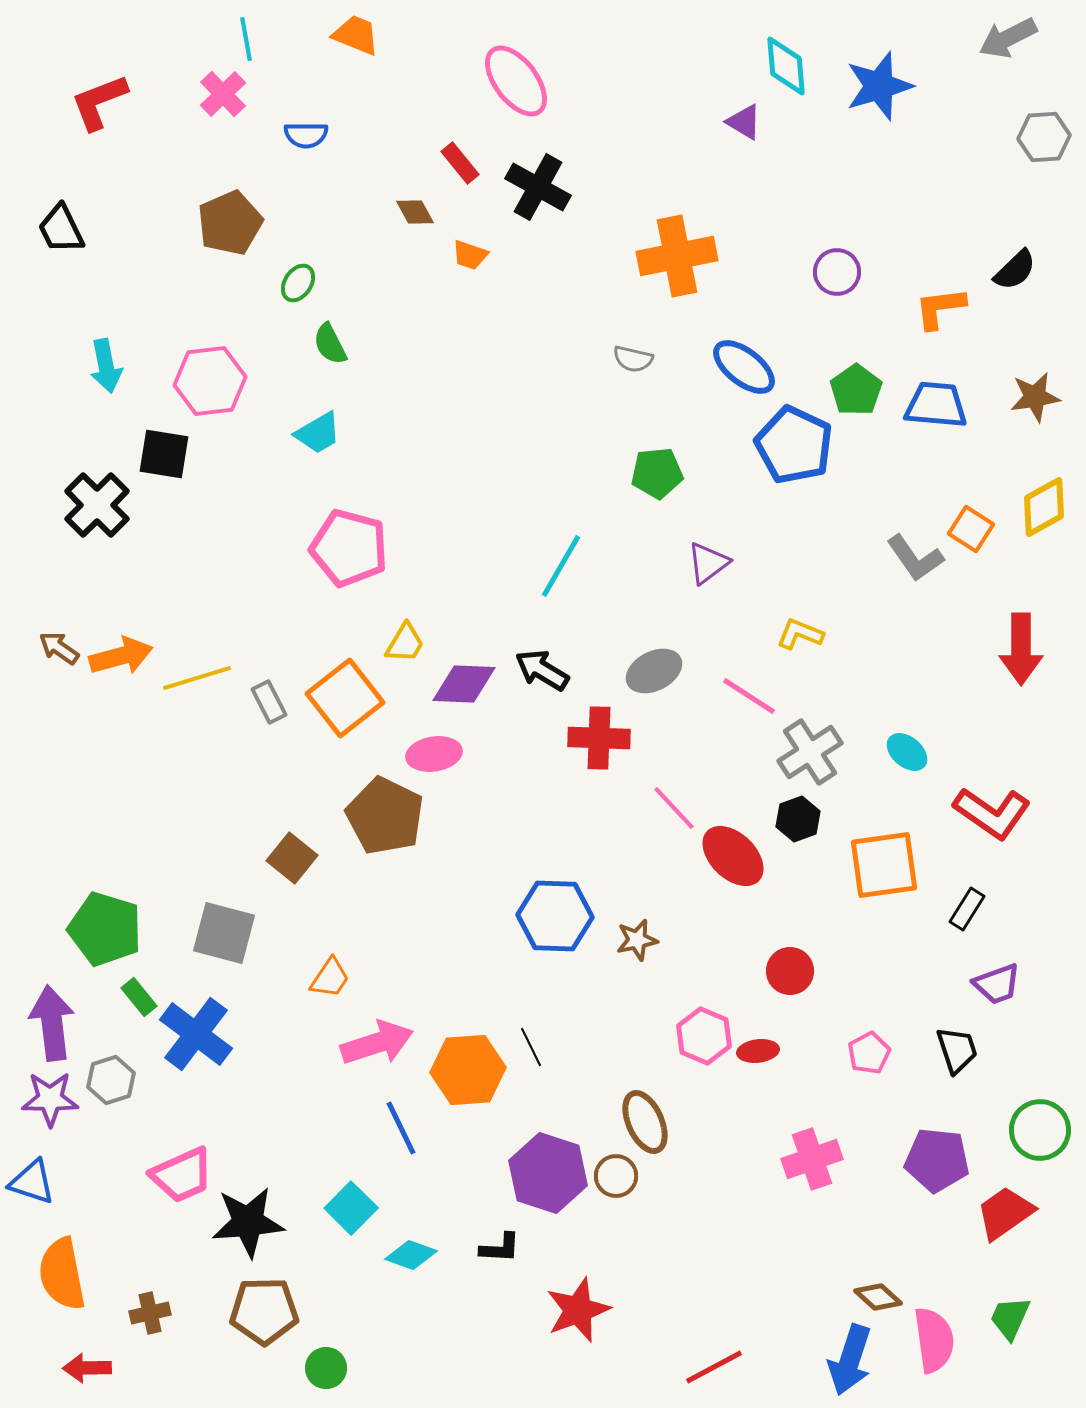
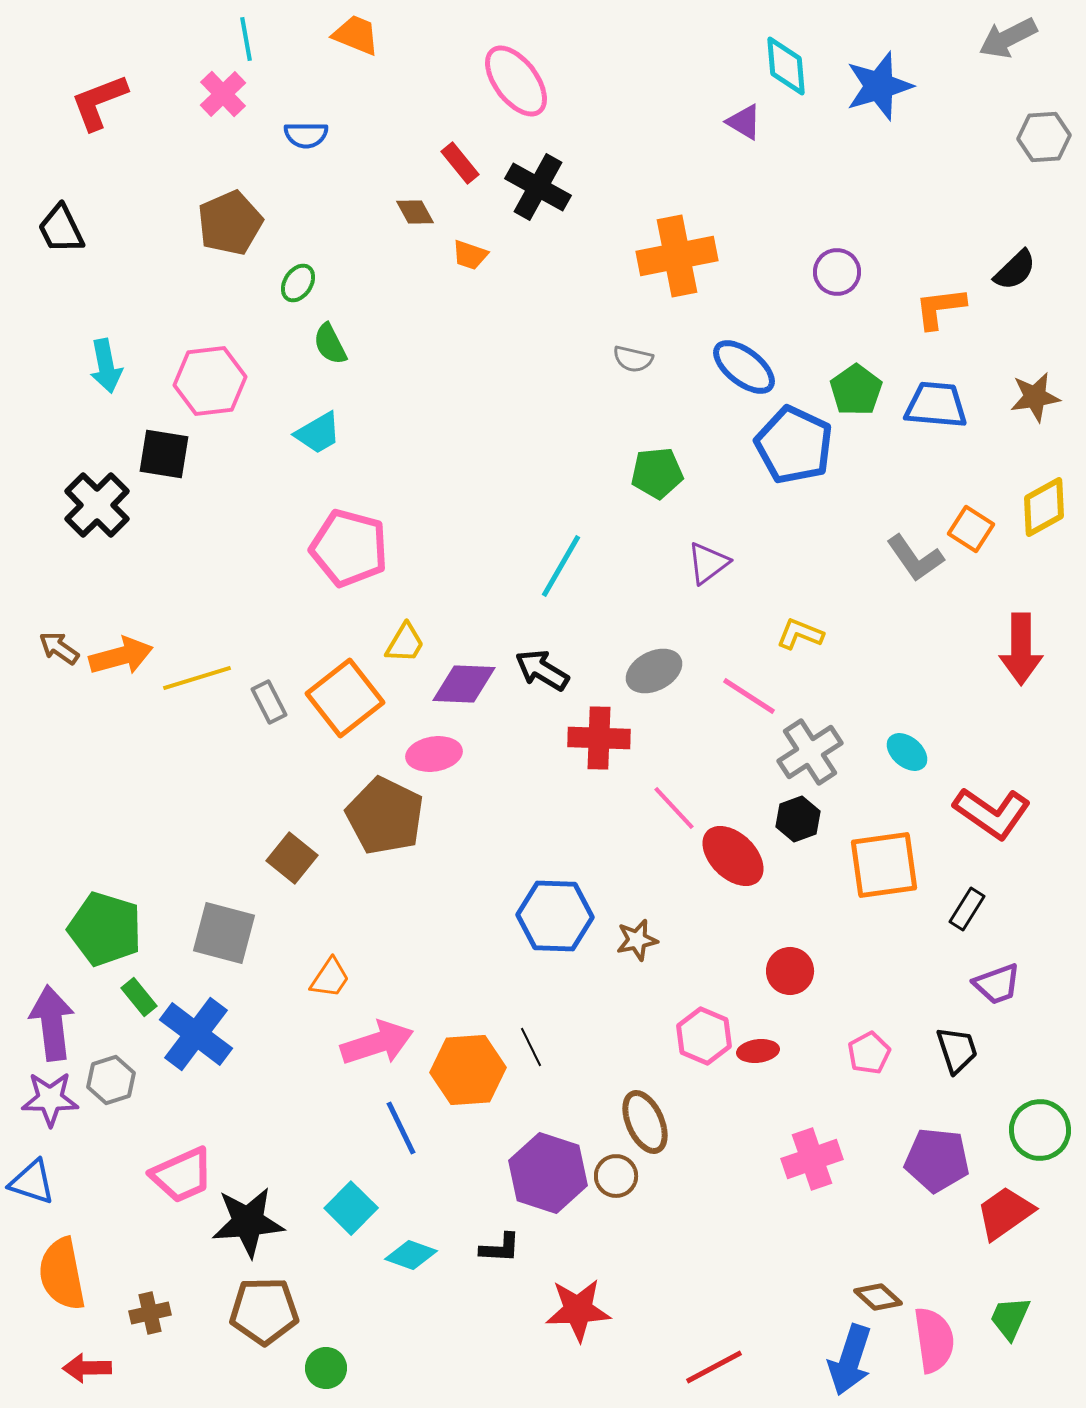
red star at (578, 1310): rotated 18 degrees clockwise
